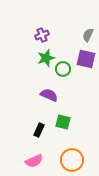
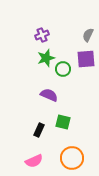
purple square: rotated 18 degrees counterclockwise
orange circle: moved 2 px up
